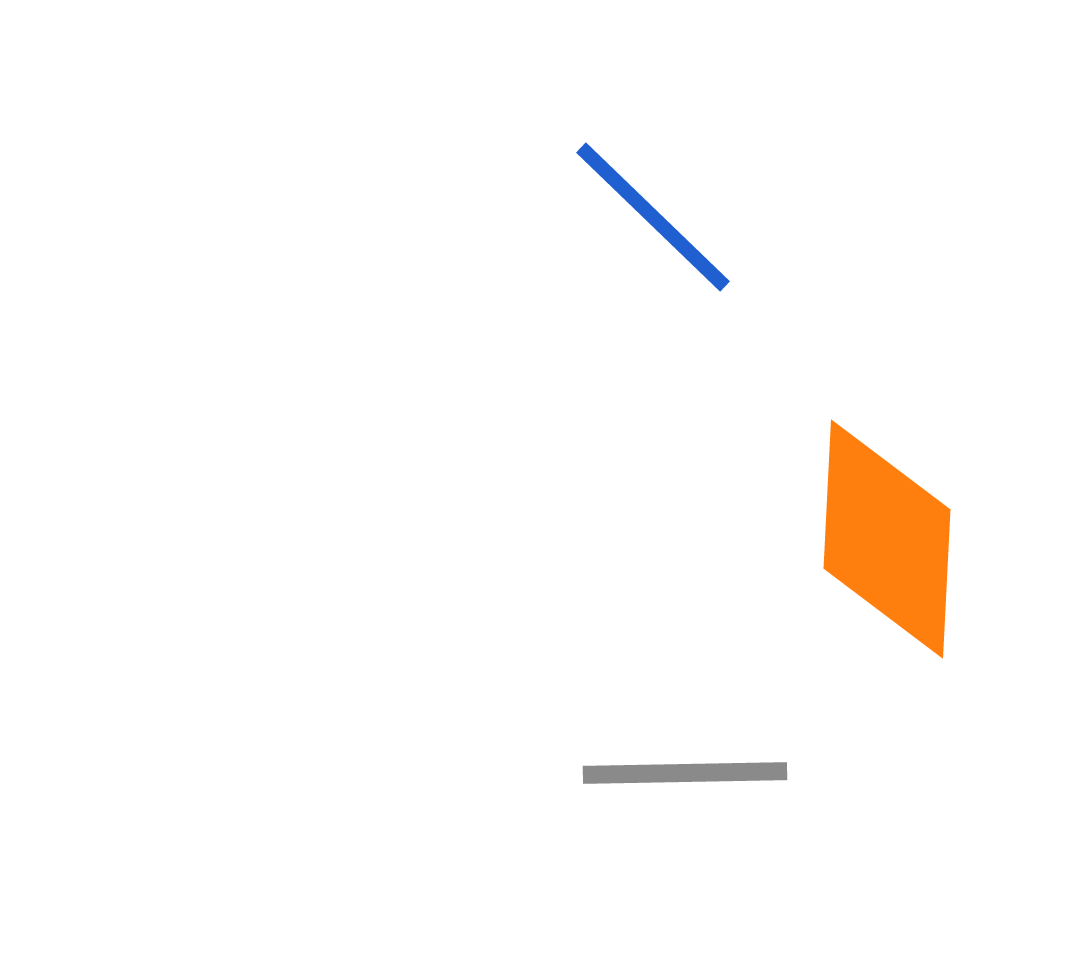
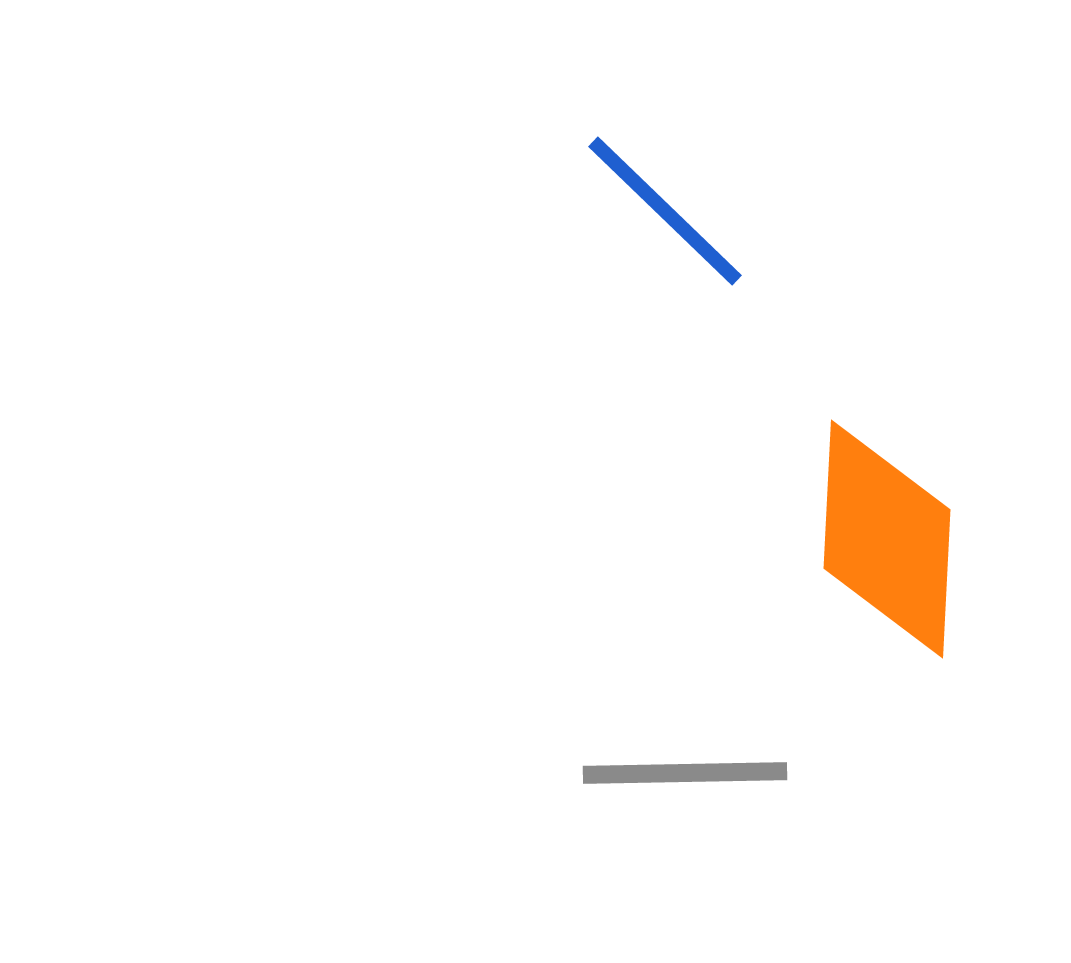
blue line: moved 12 px right, 6 px up
